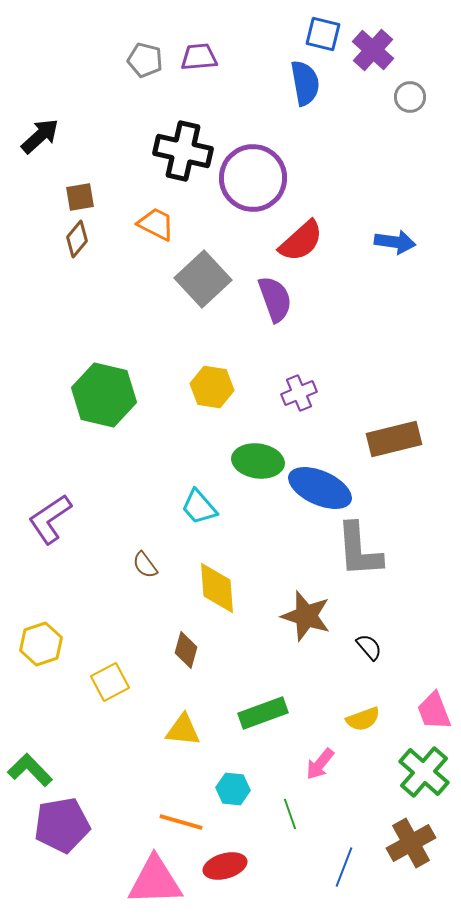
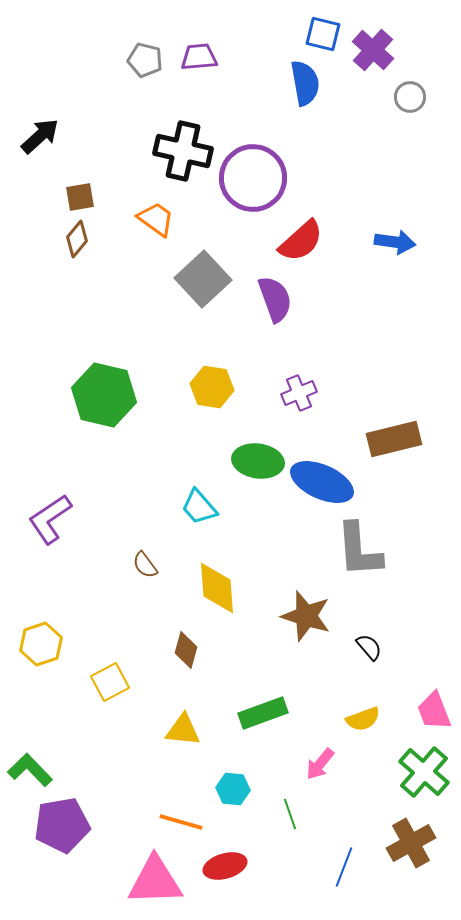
orange trapezoid at (156, 224): moved 5 px up; rotated 9 degrees clockwise
blue ellipse at (320, 488): moved 2 px right, 6 px up
